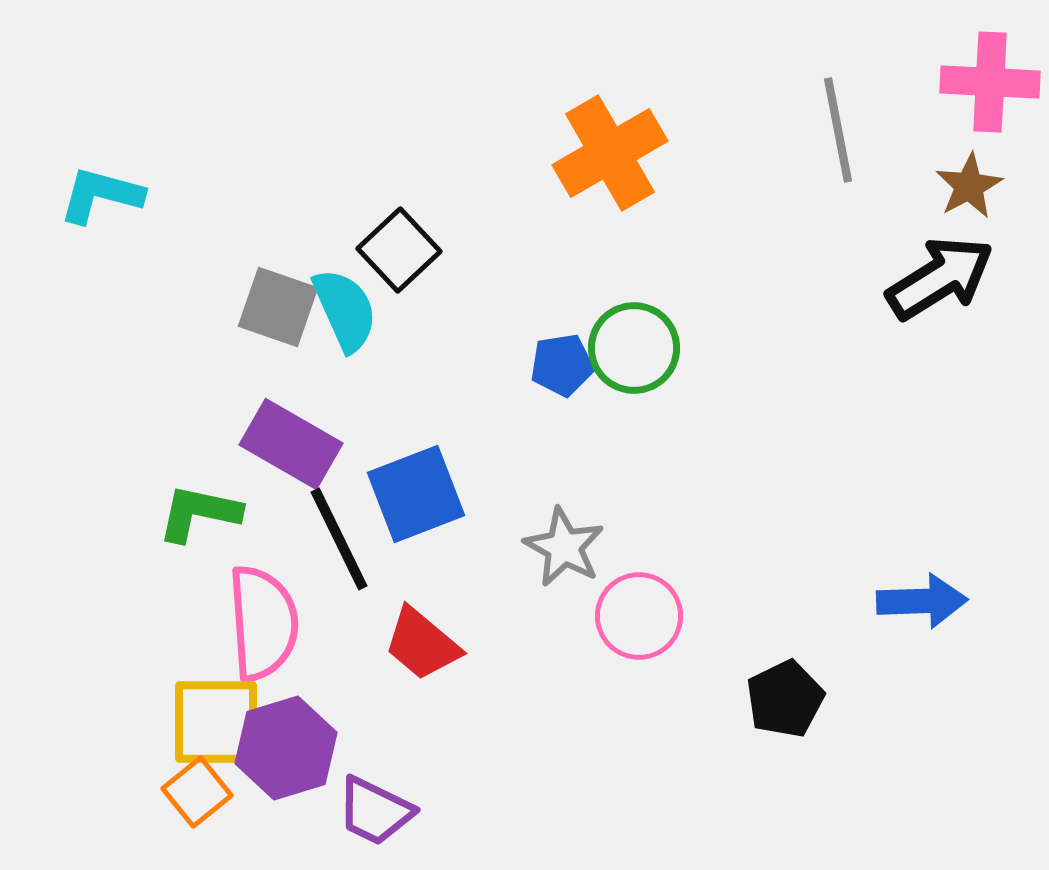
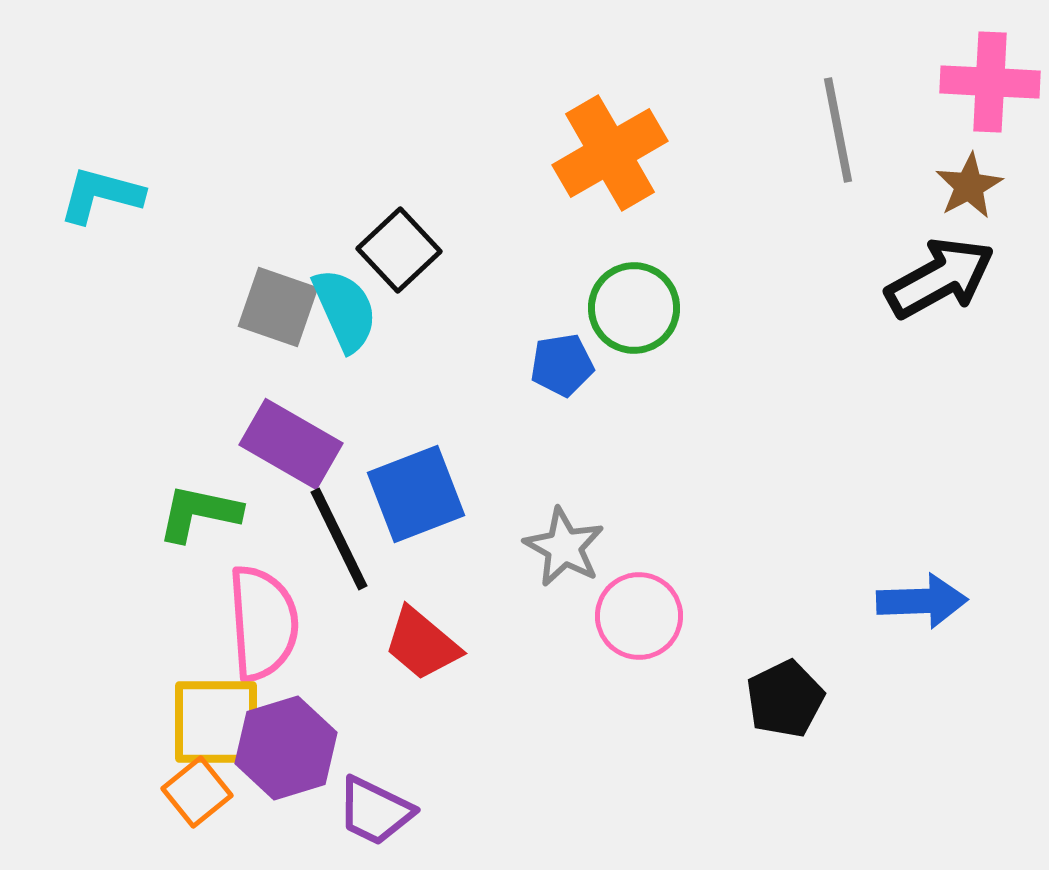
black arrow: rotated 3 degrees clockwise
green circle: moved 40 px up
